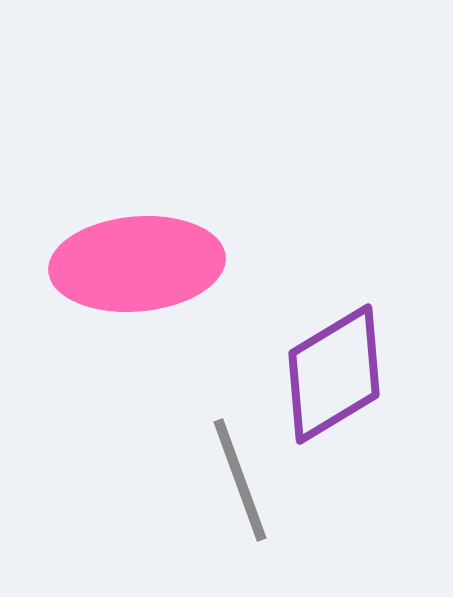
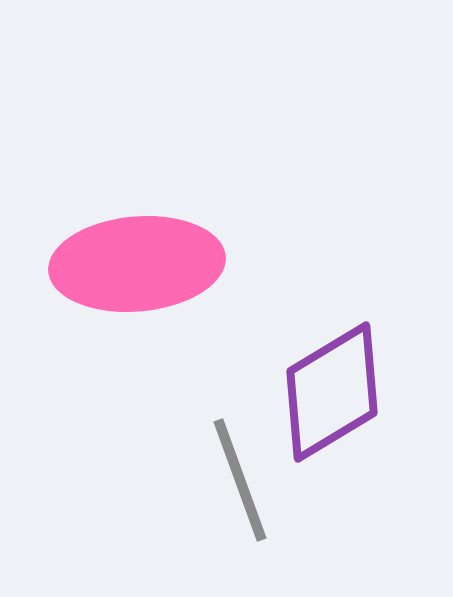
purple diamond: moved 2 px left, 18 px down
